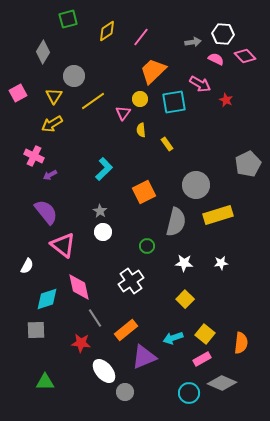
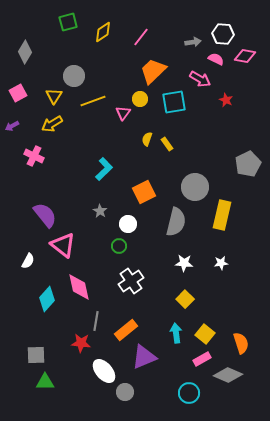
green square at (68, 19): moved 3 px down
yellow diamond at (107, 31): moved 4 px left, 1 px down
gray diamond at (43, 52): moved 18 px left
pink diamond at (245, 56): rotated 35 degrees counterclockwise
pink arrow at (200, 84): moved 5 px up
yellow line at (93, 101): rotated 15 degrees clockwise
yellow semicircle at (141, 130): moved 6 px right, 9 px down; rotated 24 degrees clockwise
purple arrow at (50, 175): moved 38 px left, 49 px up
gray circle at (196, 185): moved 1 px left, 2 px down
purple semicircle at (46, 212): moved 1 px left, 3 px down
yellow rectangle at (218, 215): moved 4 px right; rotated 60 degrees counterclockwise
white circle at (103, 232): moved 25 px right, 8 px up
green circle at (147, 246): moved 28 px left
white semicircle at (27, 266): moved 1 px right, 5 px up
cyan diamond at (47, 299): rotated 30 degrees counterclockwise
gray line at (95, 318): moved 1 px right, 3 px down; rotated 42 degrees clockwise
gray square at (36, 330): moved 25 px down
cyan arrow at (173, 338): moved 3 px right, 5 px up; rotated 102 degrees clockwise
orange semicircle at (241, 343): rotated 25 degrees counterclockwise
gray diamond at (222, 383): moved 6 px right, 8 px up
